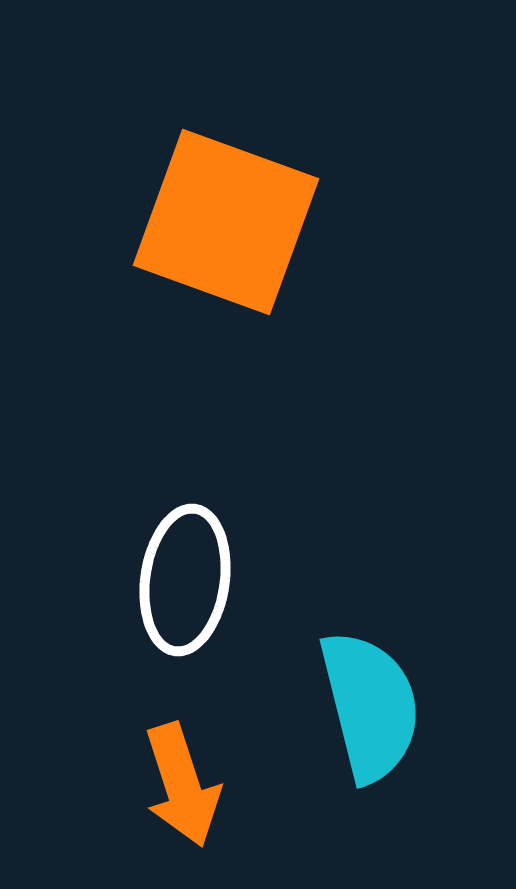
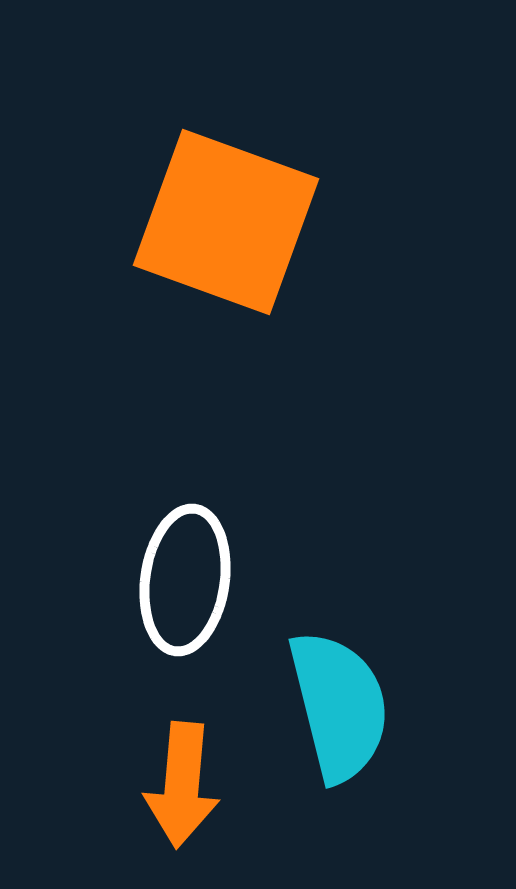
cyan semicircle: moved 31 px left
orange arrow: rotated 23 degrees clockwise
